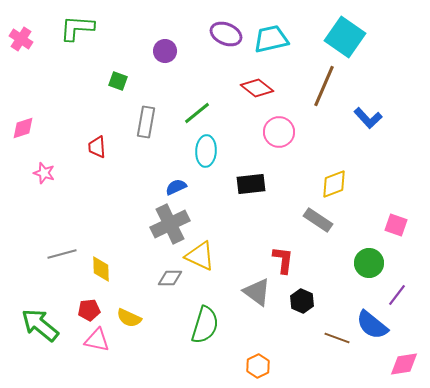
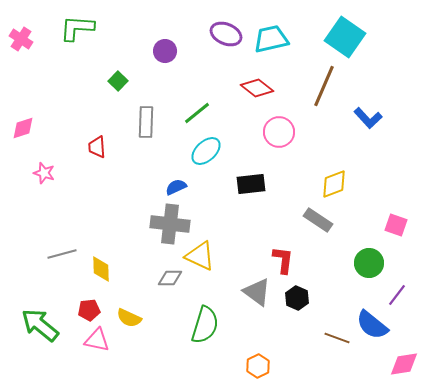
green square at (118, 81): rotated 24 degrees clockwise
gray rectangle at (146, 122): rotated 8 degrees counterclockwise
cyan ellipse at (206, 151): rotated 44 degrees clockwise
gray cross at (170, 224): rotated 33 degrees clockwise
black hexagon at (302, 301): moved 5 px left, 3 px up
